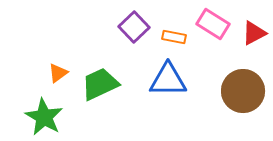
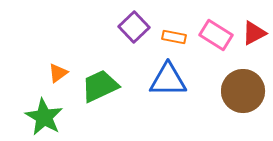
pink rectangle: moved 3 px right, 11 px down
green trapezoid: moved 2 px down
